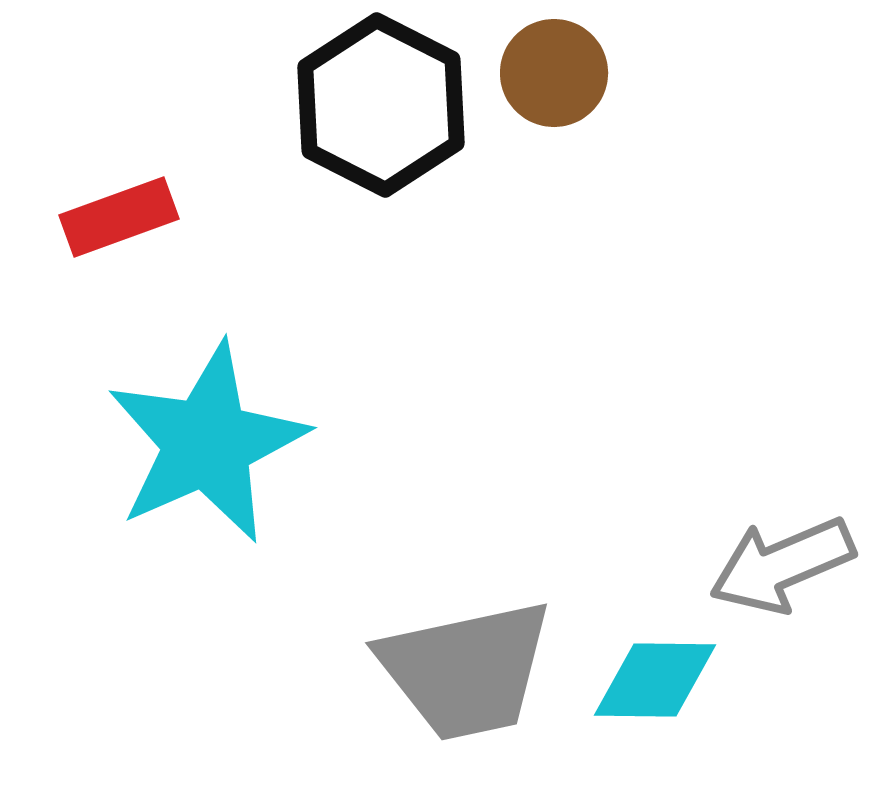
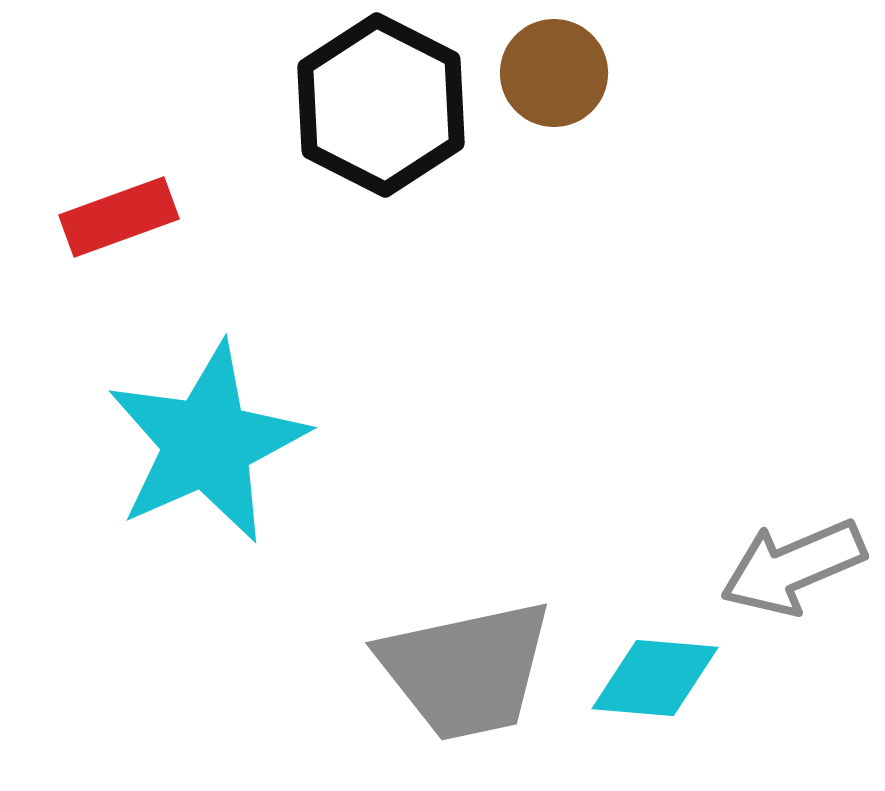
gray arrow: moved 11 px right, 2 px down
cyan diamond: moved 2 px up; rotated 4 degrees clockwise
